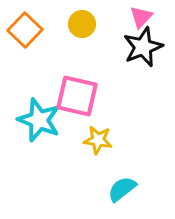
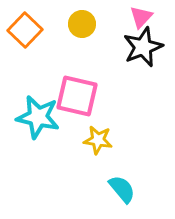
cyan star: moved 1 px left, 3 px up; rotated 9 degrees counterclockwise
cyan semicircle: rotated 88 degrees clockwise
